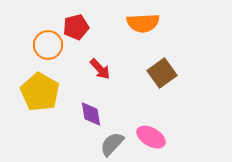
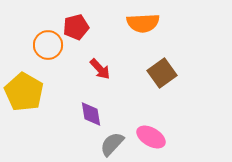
yellow pentagon: moved 16 px left
